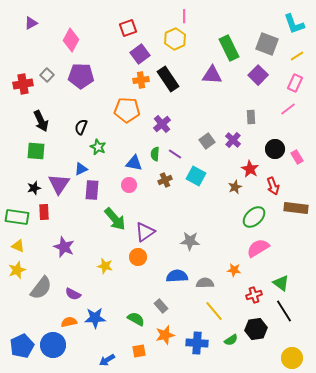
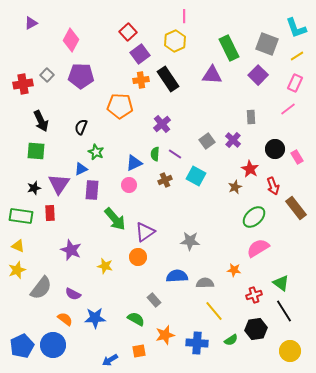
cyan L-shape at (294, 24): moved 2 px right, 4 px down
red square at (128, 28): moved 4 px down; rotated 24 degrees counterclockwise
yellow hexagon at (175, 39): moved 2 px down
orange pentagon at (127, 110): moved 7 px left, 4 px up
green star at (98, 147): moved 2 px left, 5 px down
blue triangle at (134, 163): rotated 36 degrees counterclockwise
brown rectangle at (296, 208): rotated 45 degrees clockwise
red rectangle at (44, 212): moved 6 px right, 1 px down
green rectangle at (17, 217): moved 4 px right, 1 px up
purple star at (64, 247): moved 7 px right, 3 px down
gray rectangle at (161, 306): moved 7 px left, 6 px up
orange semicircle at (69, 322): moved 4 px left, 3 px up; rotated 49 degrees clockwise
yellow circle at (292, 358): moved 2 px left, 7 px up
blue arrow at (107, 360): moved 3 px right
